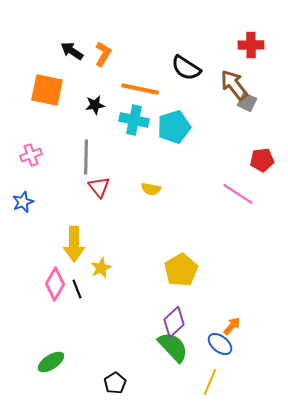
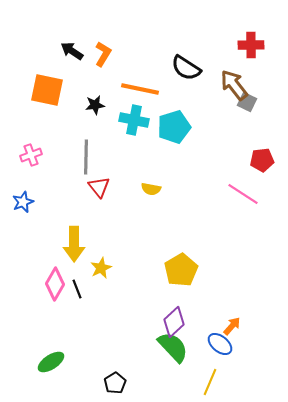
pink line: moved 5 px right
